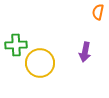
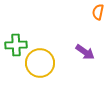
purple arrow: rotated 66 degrees counterclockwise
